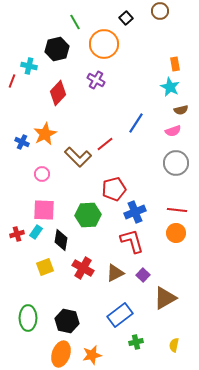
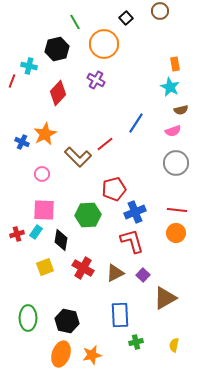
blue rectangle at (120, 315): rotated 55 degrees counterclockwise
